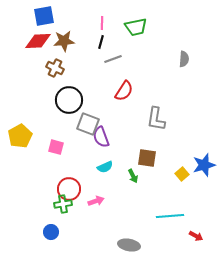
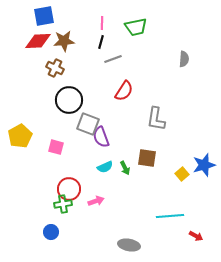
green arrow: moved 8 px left, 8 px up
